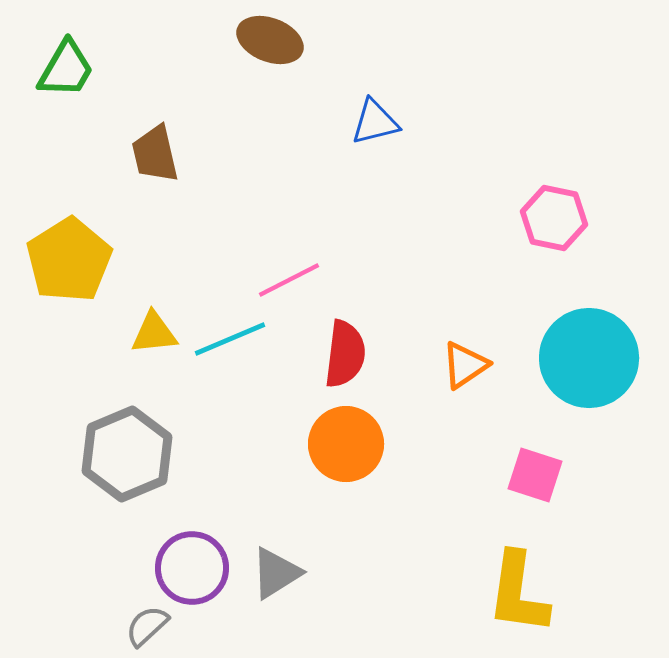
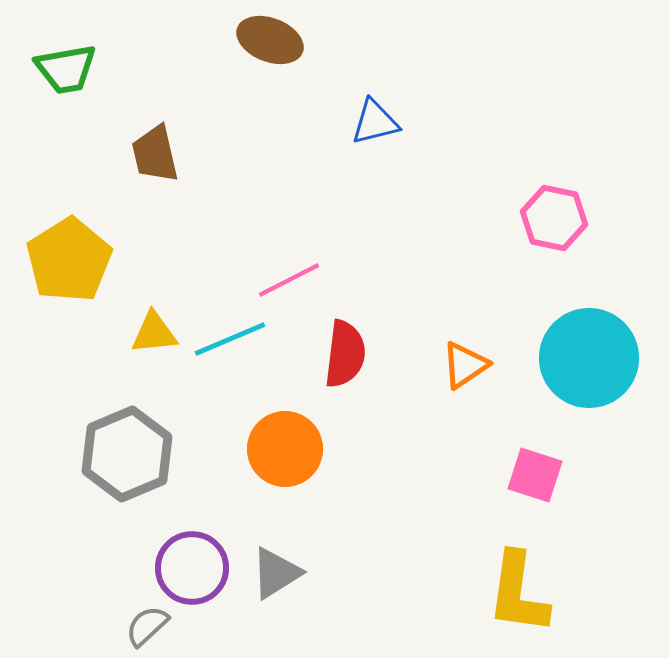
green trapezoid: rotated 50 degrees clockwise
orange circle: moved 61 px left, 5 px down
